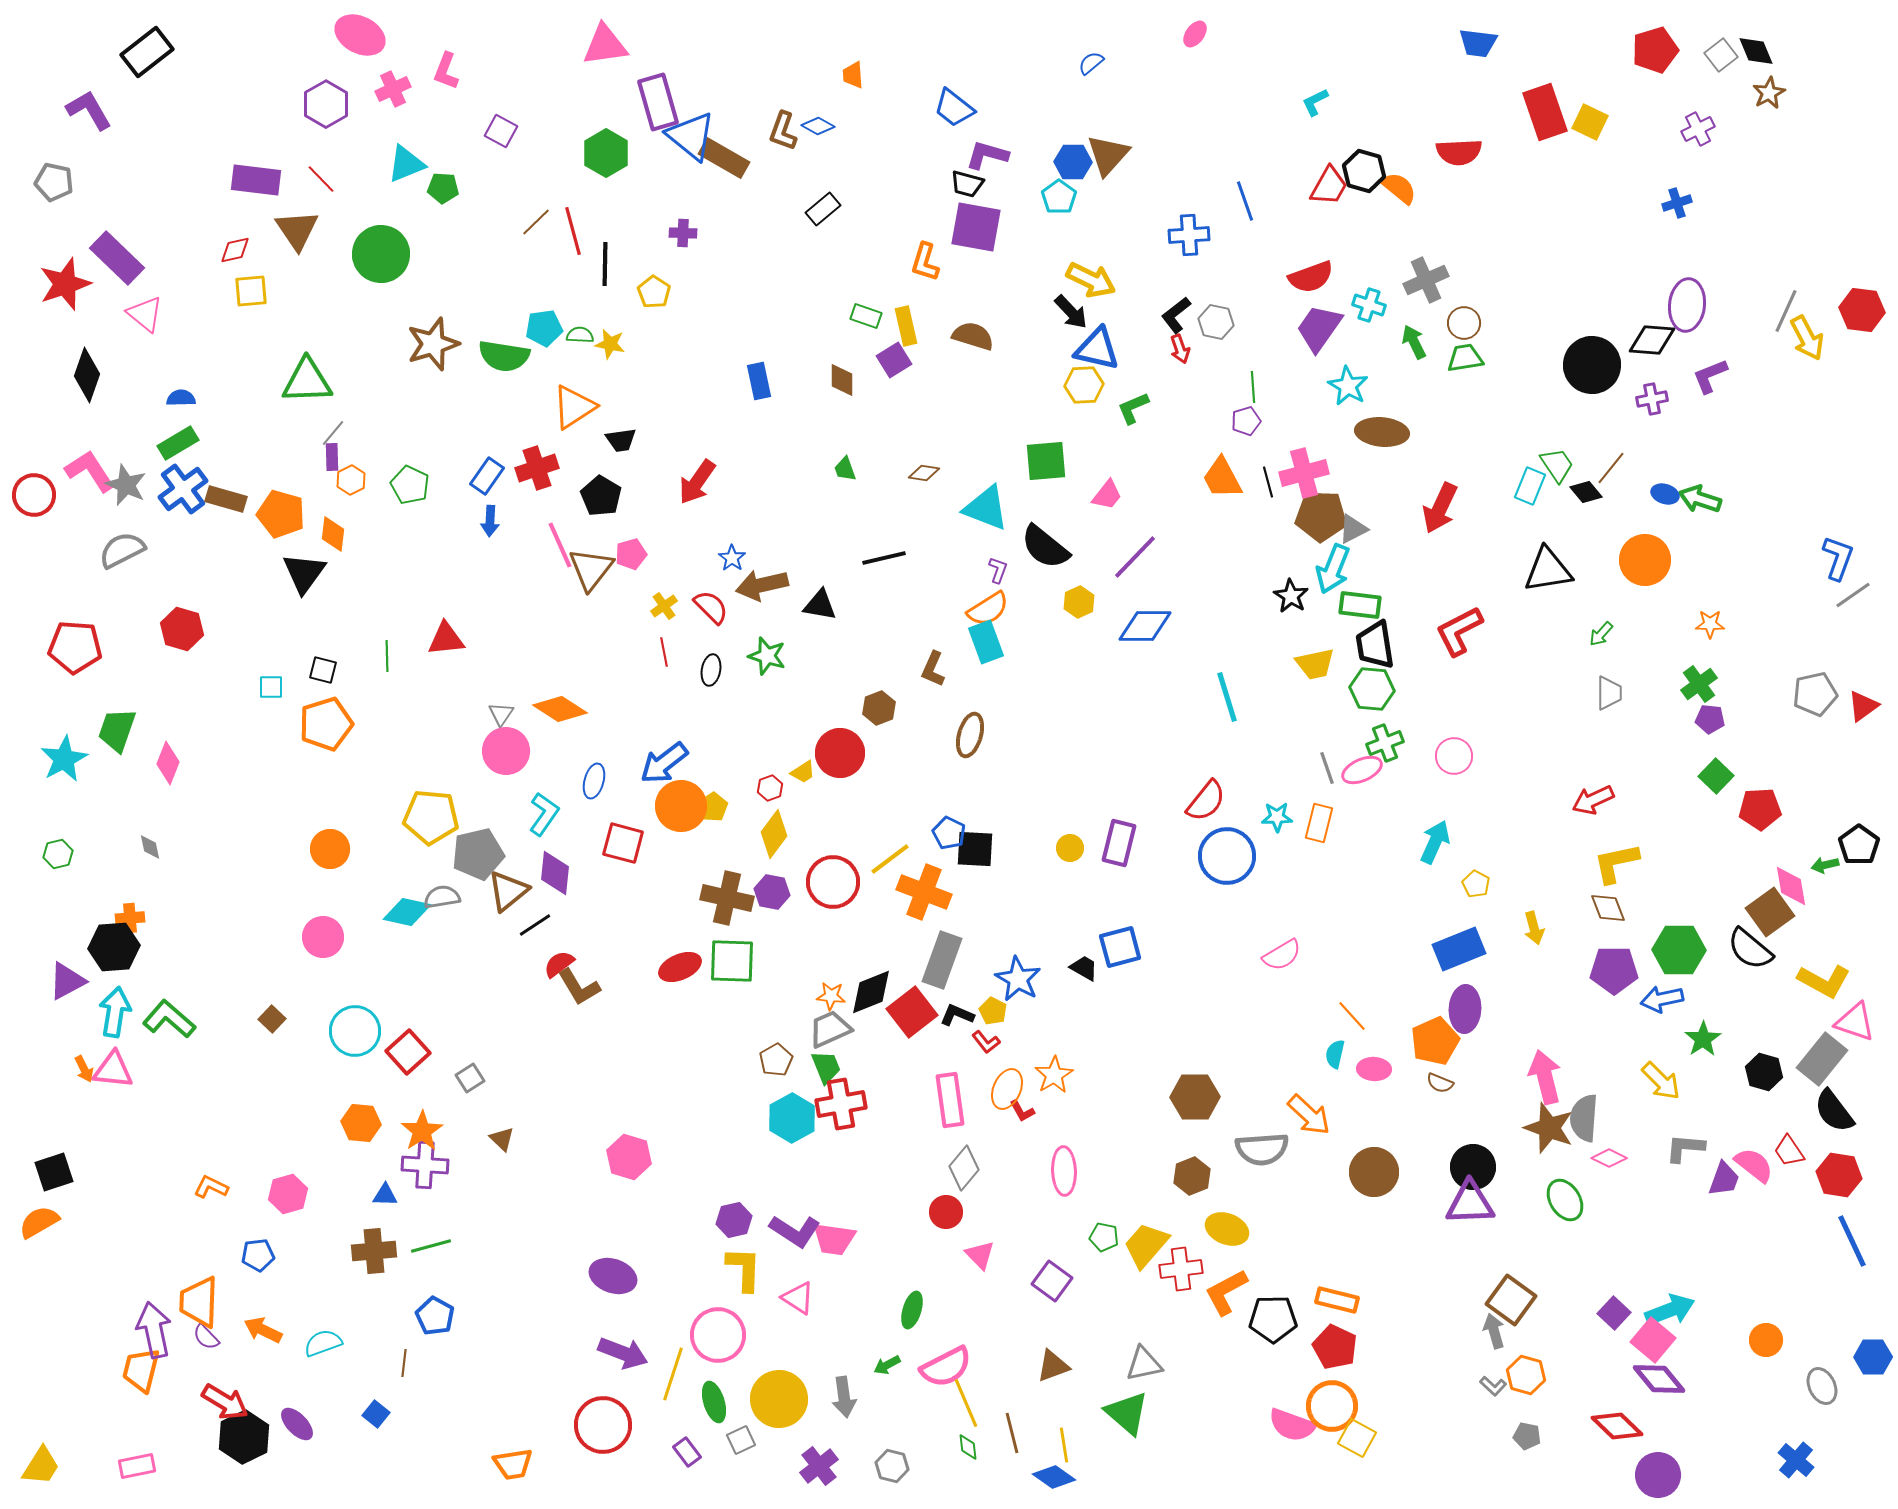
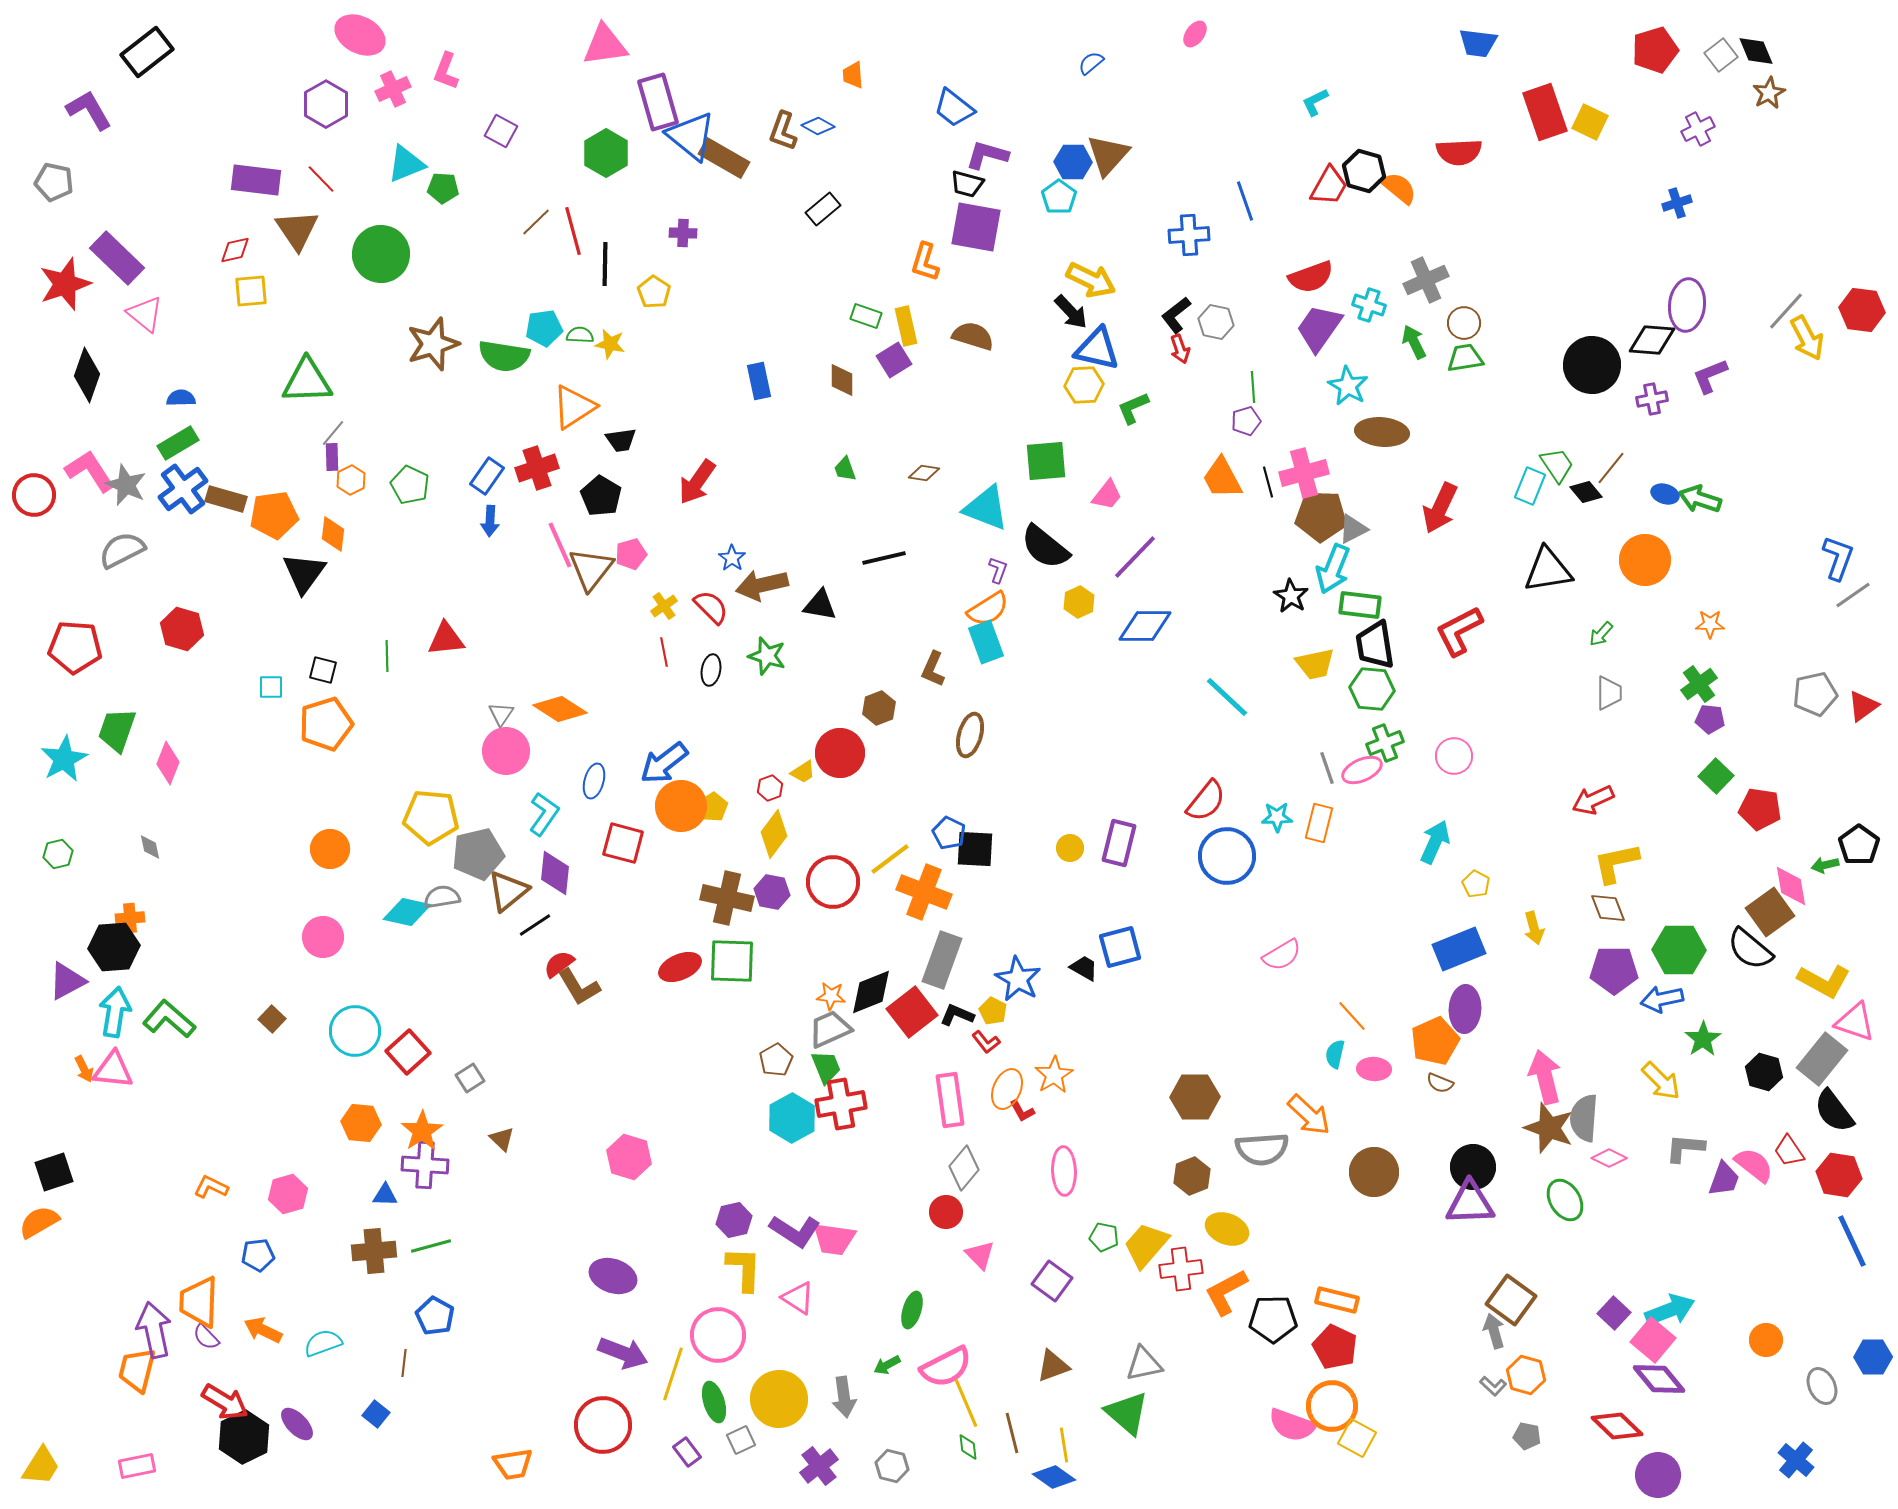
gray line at (1786, 311): rotated 18 degrees clockwise
orange pentagon at (281, 514): moved 7 px left, 1 px down; rotated 24 degrees counterclockwise
cyan line at (1227, 697): rotated 30 degrees counterclockwise
red pentagon at (1760, 809): rotated 12 degrees clockwise
orange trapezoid at (141, 1370): moved 4 px left
